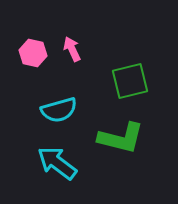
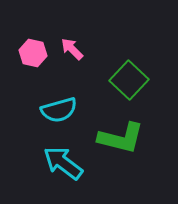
pink arrow: rotated 20 degrees counterclockwise
green square: moved 1 px left, 1 px up; rotated 33 degrees counterclockwise
cyan arrow: moved 6 px right
